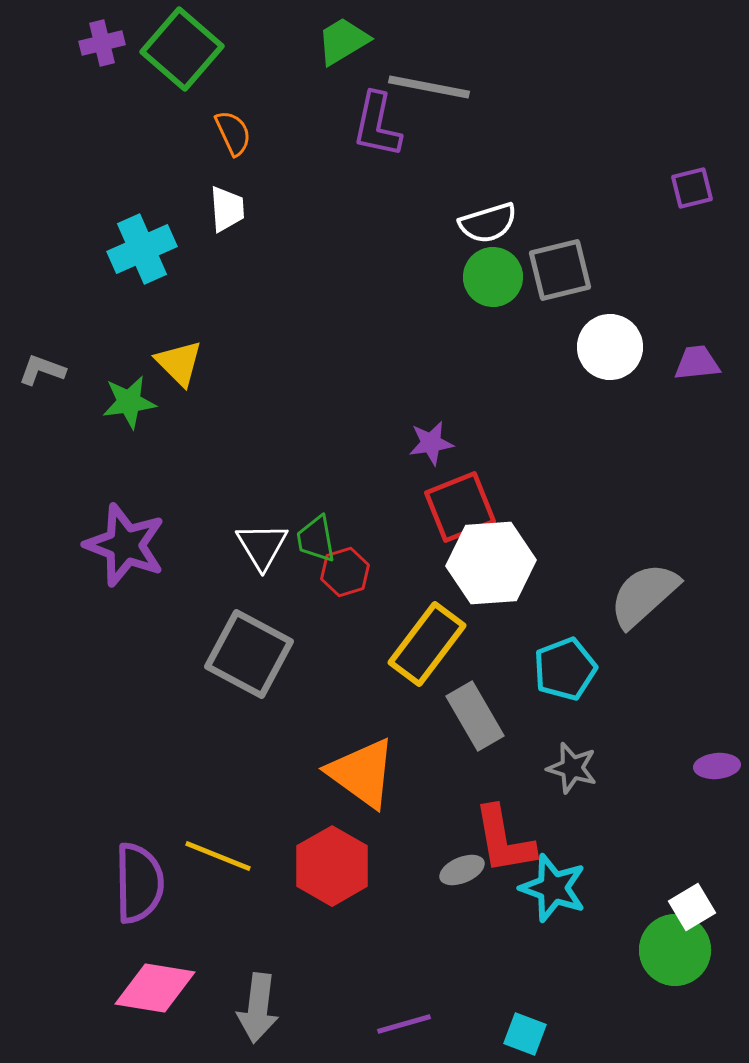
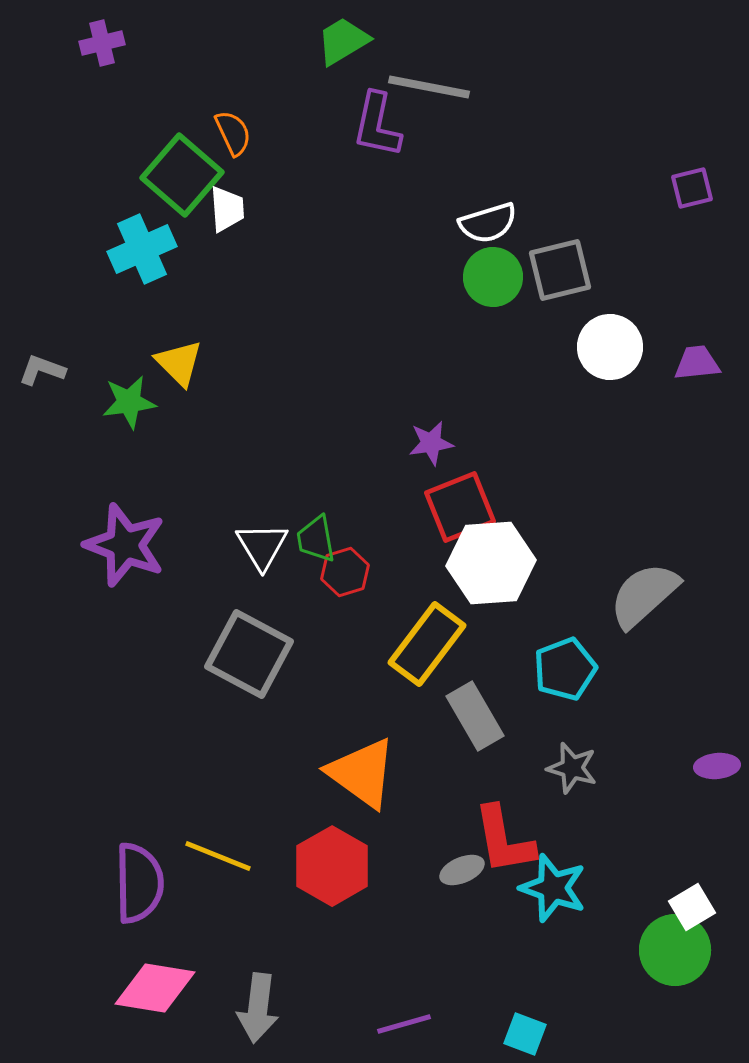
green square at (182, 49): moved 126 px down
